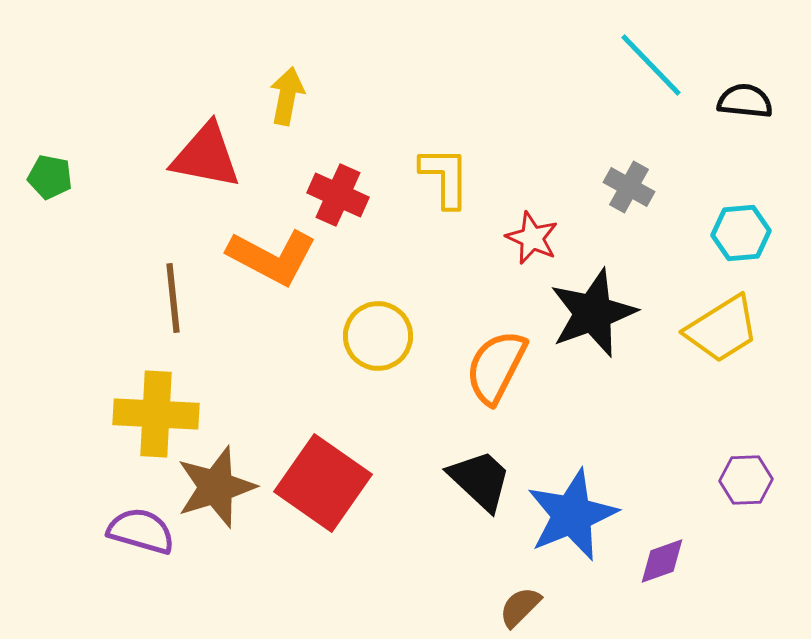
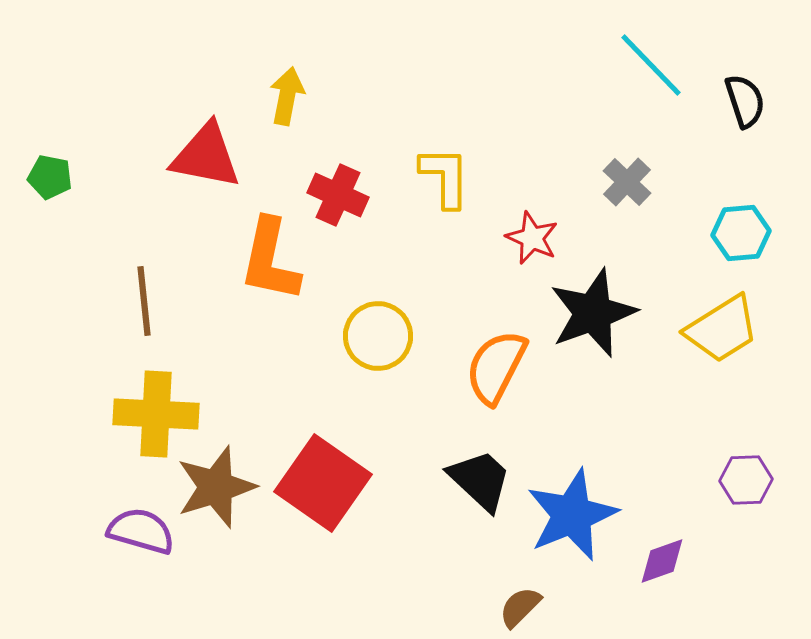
black semicircle: rotated 66 degrees clockwise
gray cross: moved 2 px left, 5 px up; rotated 15 degrees clockwise
orange L-shape: moved 2 px left, 3 px down; rotated 74 degrees clockwise
brown line: moved 29 px left, 3 px down
